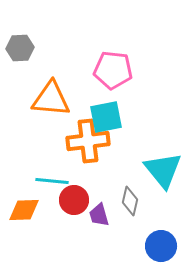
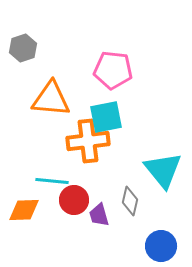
gray hexagon: moved 3 px right; rotated 16 degrees counterclockwise
